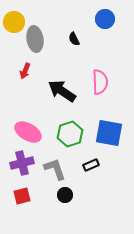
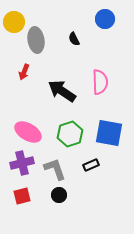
gray ellipse: moved 1 px right, 1 px down
red arrow: moved 1 px left, 1 px down
black circle: moved 6 px left
